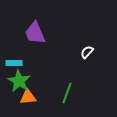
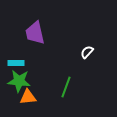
purple trapezoid: rotated 10 degrees clockwise
cyan rectangle: moved 2 px right
green star: rotated 25 degrees counterclockwise
green line: moved 1 px left, 6 px up
